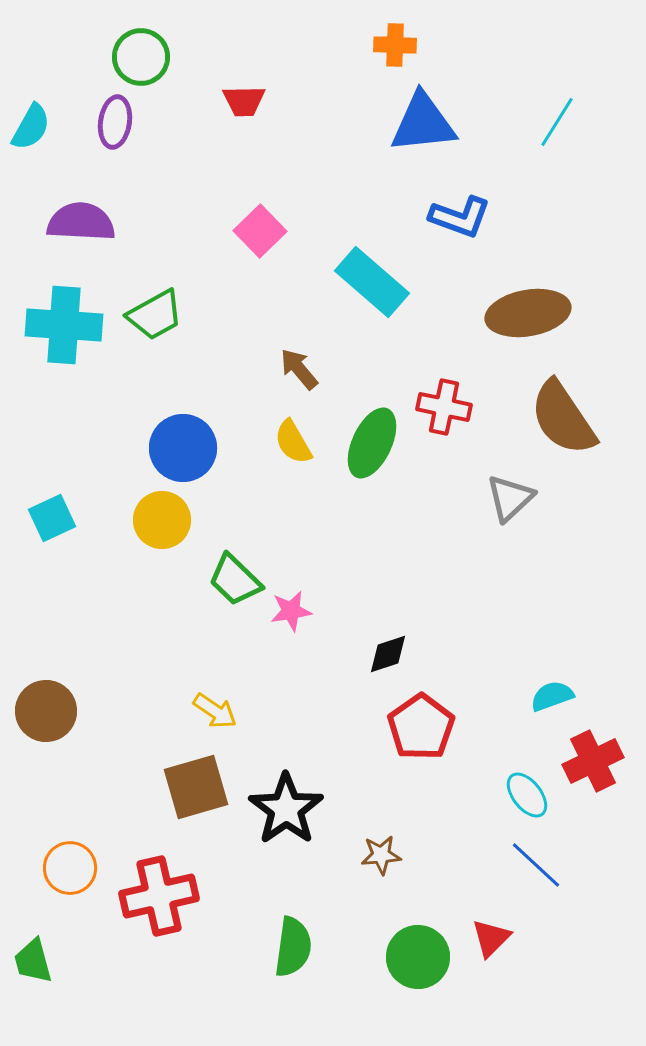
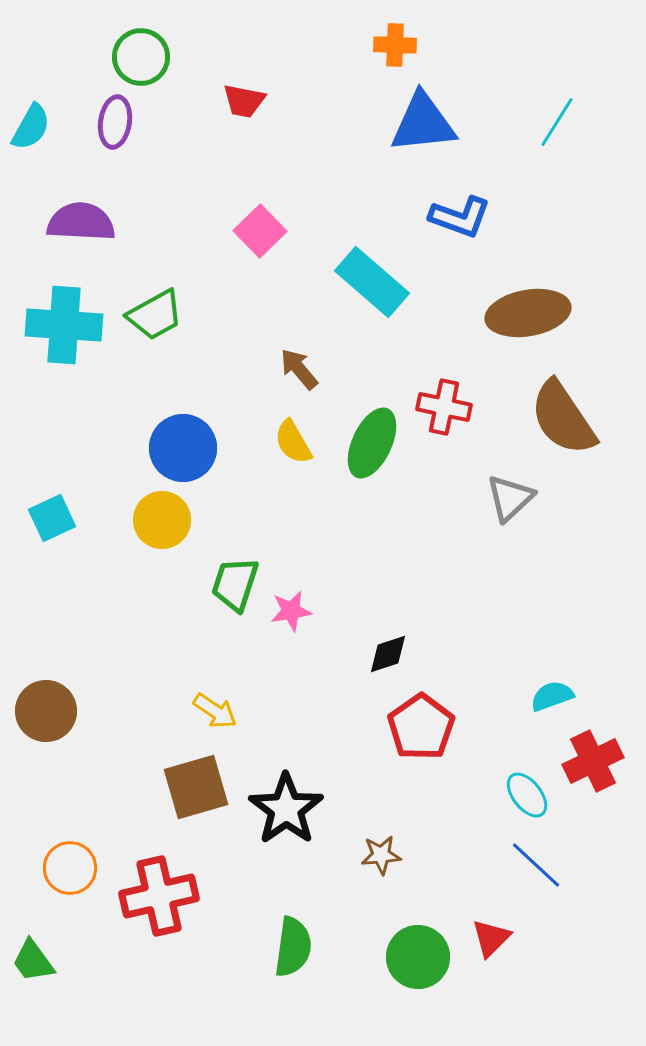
red trapezoid at (244, 101): rotated 12 degrees clockwise
green trapezoid at (235, 580): moved 4 px down; rotated 64 degrees clockwise
green trapezoid at (33, 961): rotated 21 degrees counterclockwise
